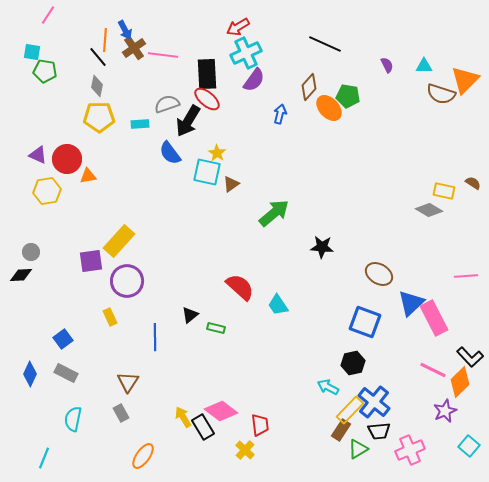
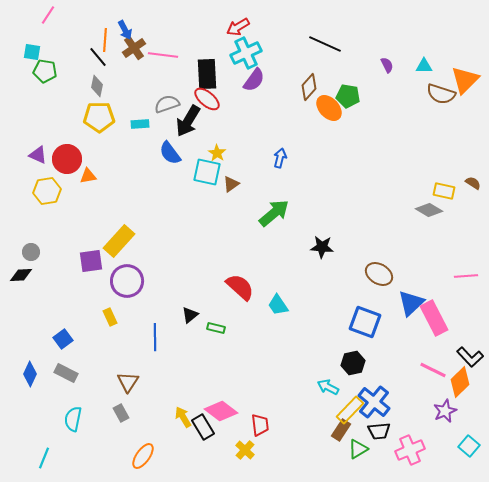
blue arrow at (280, 114): moved 44 px down
